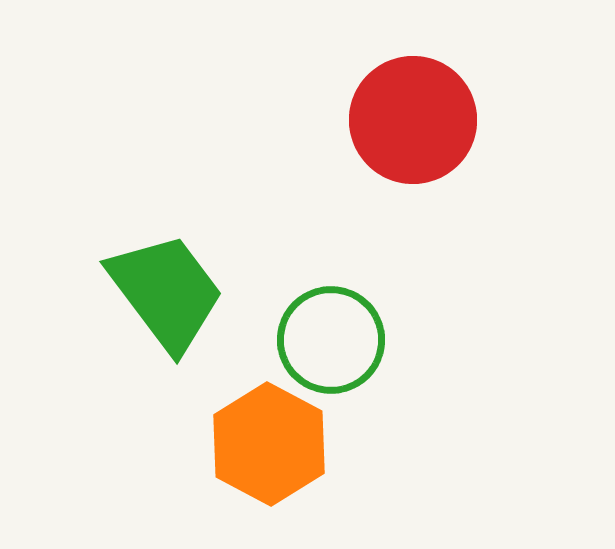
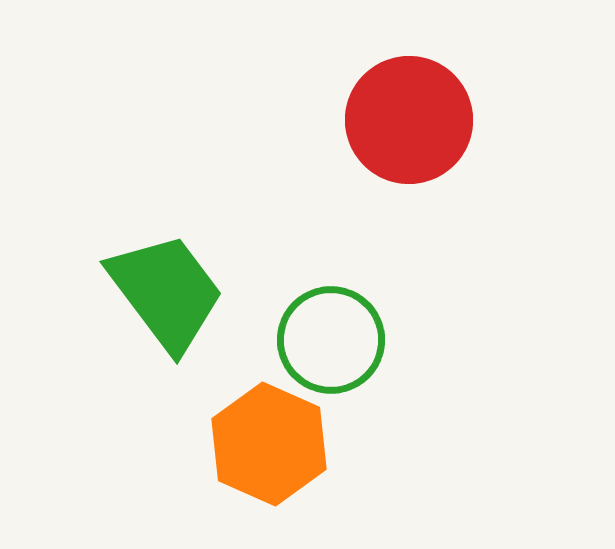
red circle: moved 4 px left
orange hexagon: rotated 4 degrees counterclockwise
